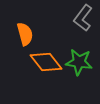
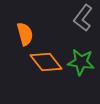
green star: moved 2 px right
